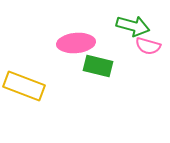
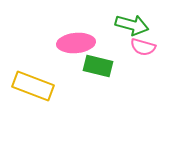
green arrow: moved 1 px left, 1 px up
pink semicircle: moved 5 px left, 1 px down
yellow rectangle: moved 9 px right
